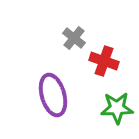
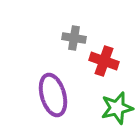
gray cross: rotated 30 degrees counterclockwise
green star: rotated 12 degrees counterclockwise
